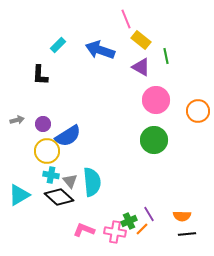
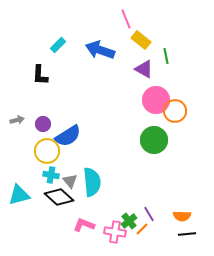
purple triangle: moved 3 px right, 2 px down
orange circle: moved 23 px left
cyan triangle: rotated 15 degrees clockwise
green cross: rotated 14 degrees counterclockwise
pink L-shape: moved 5 px up
